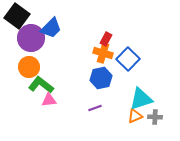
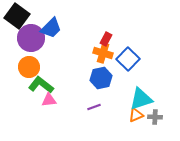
purple line: moved 1 px left, 1 px up
orange triangle: moved 1 px right, 1 px up
